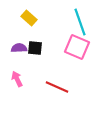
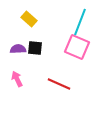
yellow rectangle: moved 1 px down
cyan line: rotated 40 degrees clockwise
purple semicircle: moved 1 px left, 1 px down
red line: moved 2 px right, 3 px up
